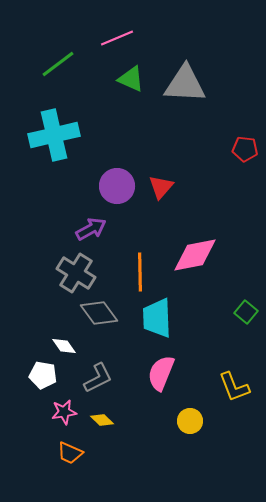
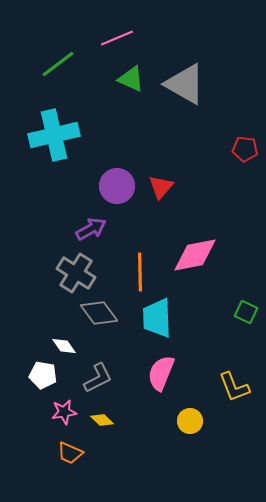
gray triangle: rotated 27 degrees clockwise
green square: rotated 15 degrees counterclockwise
